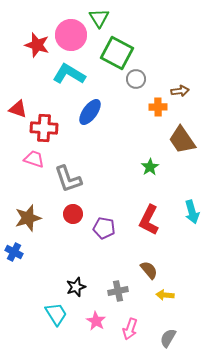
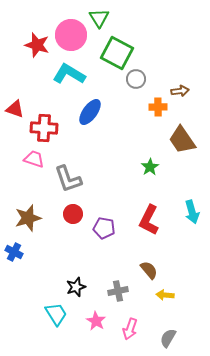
red triangle: moved 3 px left
